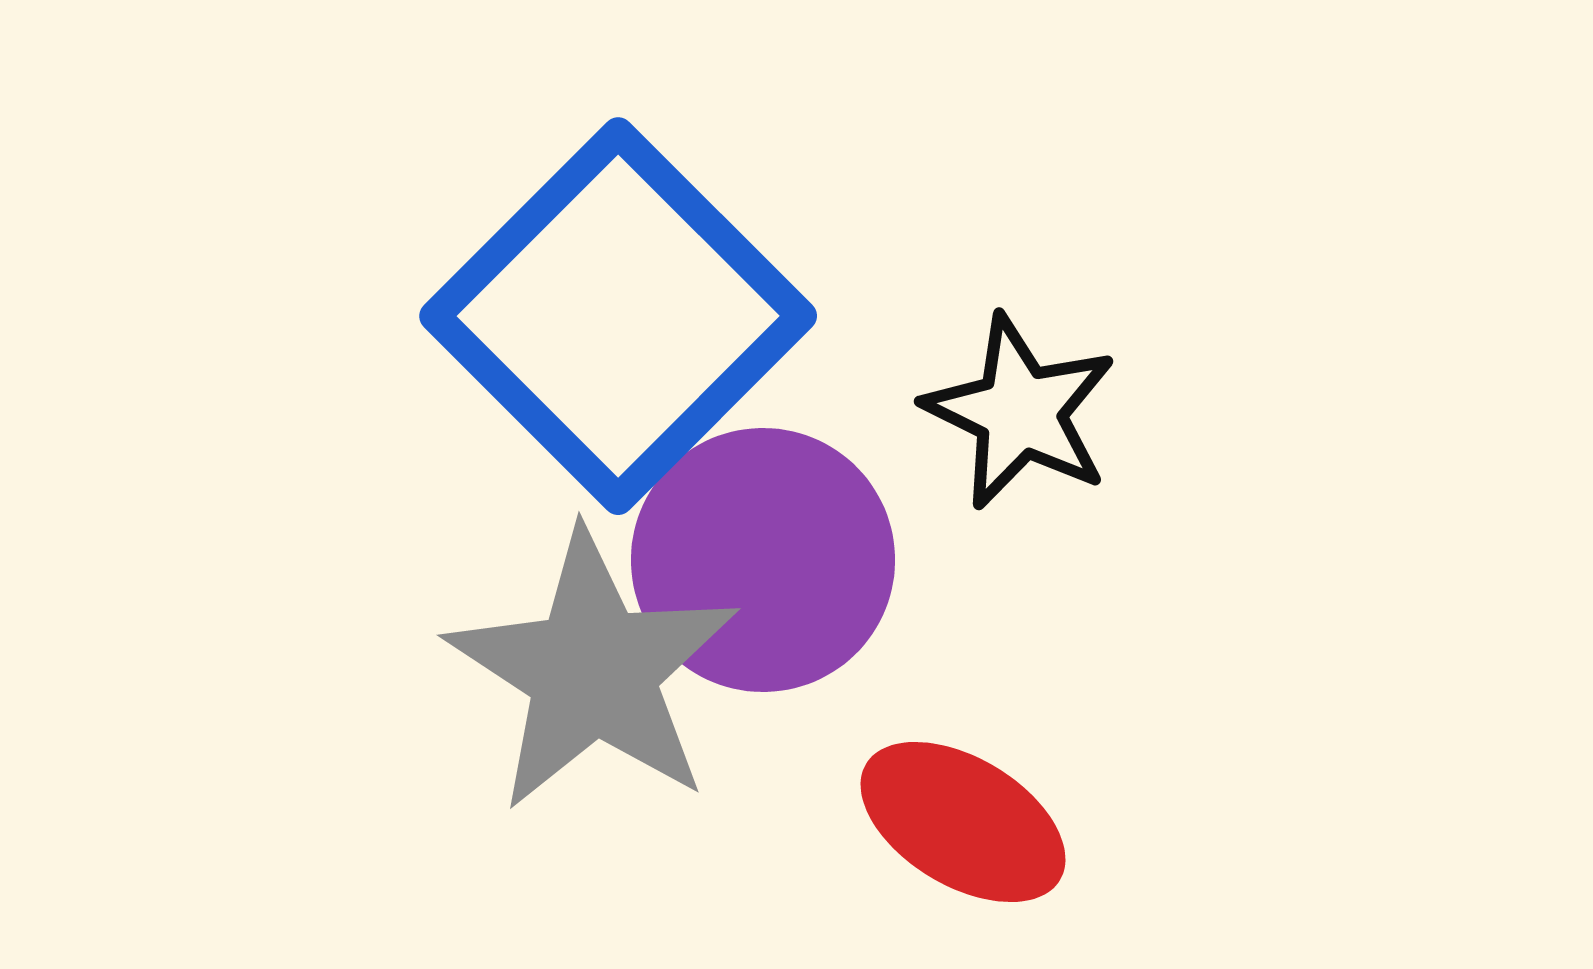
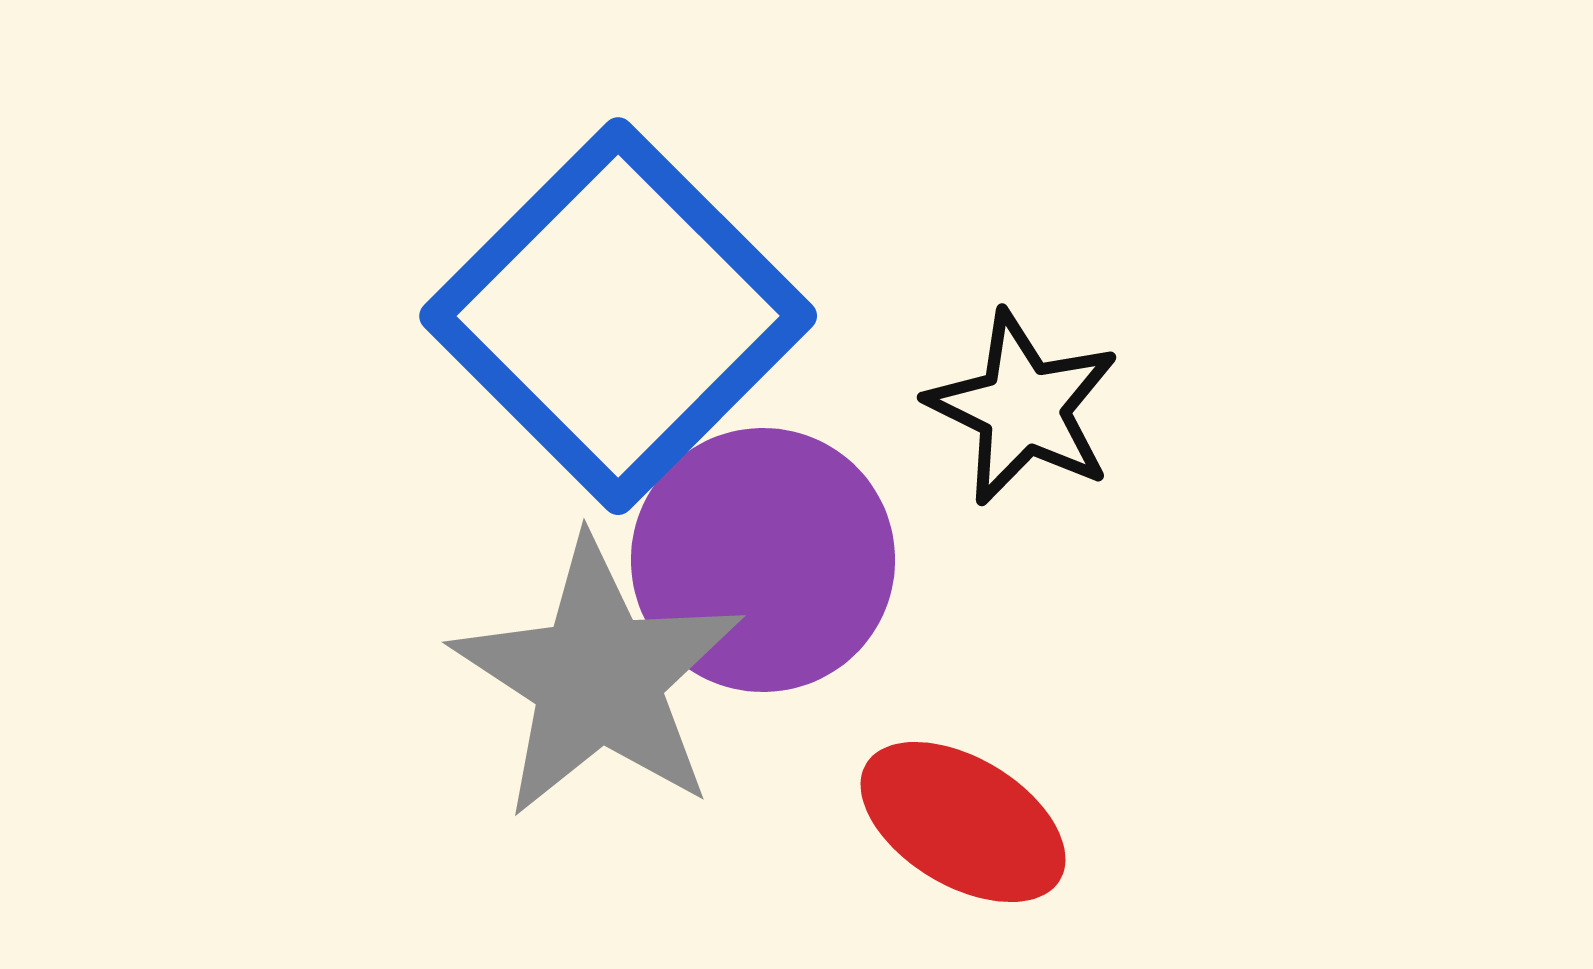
black star: moved 3 px right, 4 px up
gray star: moved 5 px right, 7 px down
